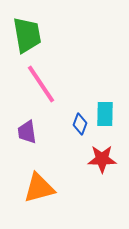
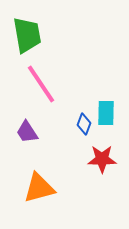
cyan rectangle: moved 1 px right, 1 px up
blue diamond: moved 4 px right
purple trapezoid: rotated 25 degrees counterclockwise
